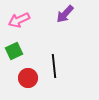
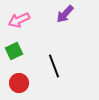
black line: rotated 15 degrees counterclockwise
red circle: moved 9 px left, 5 px down
